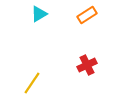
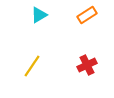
cyan triangle: moved 1 px down
yellow line: moved 17 px up
